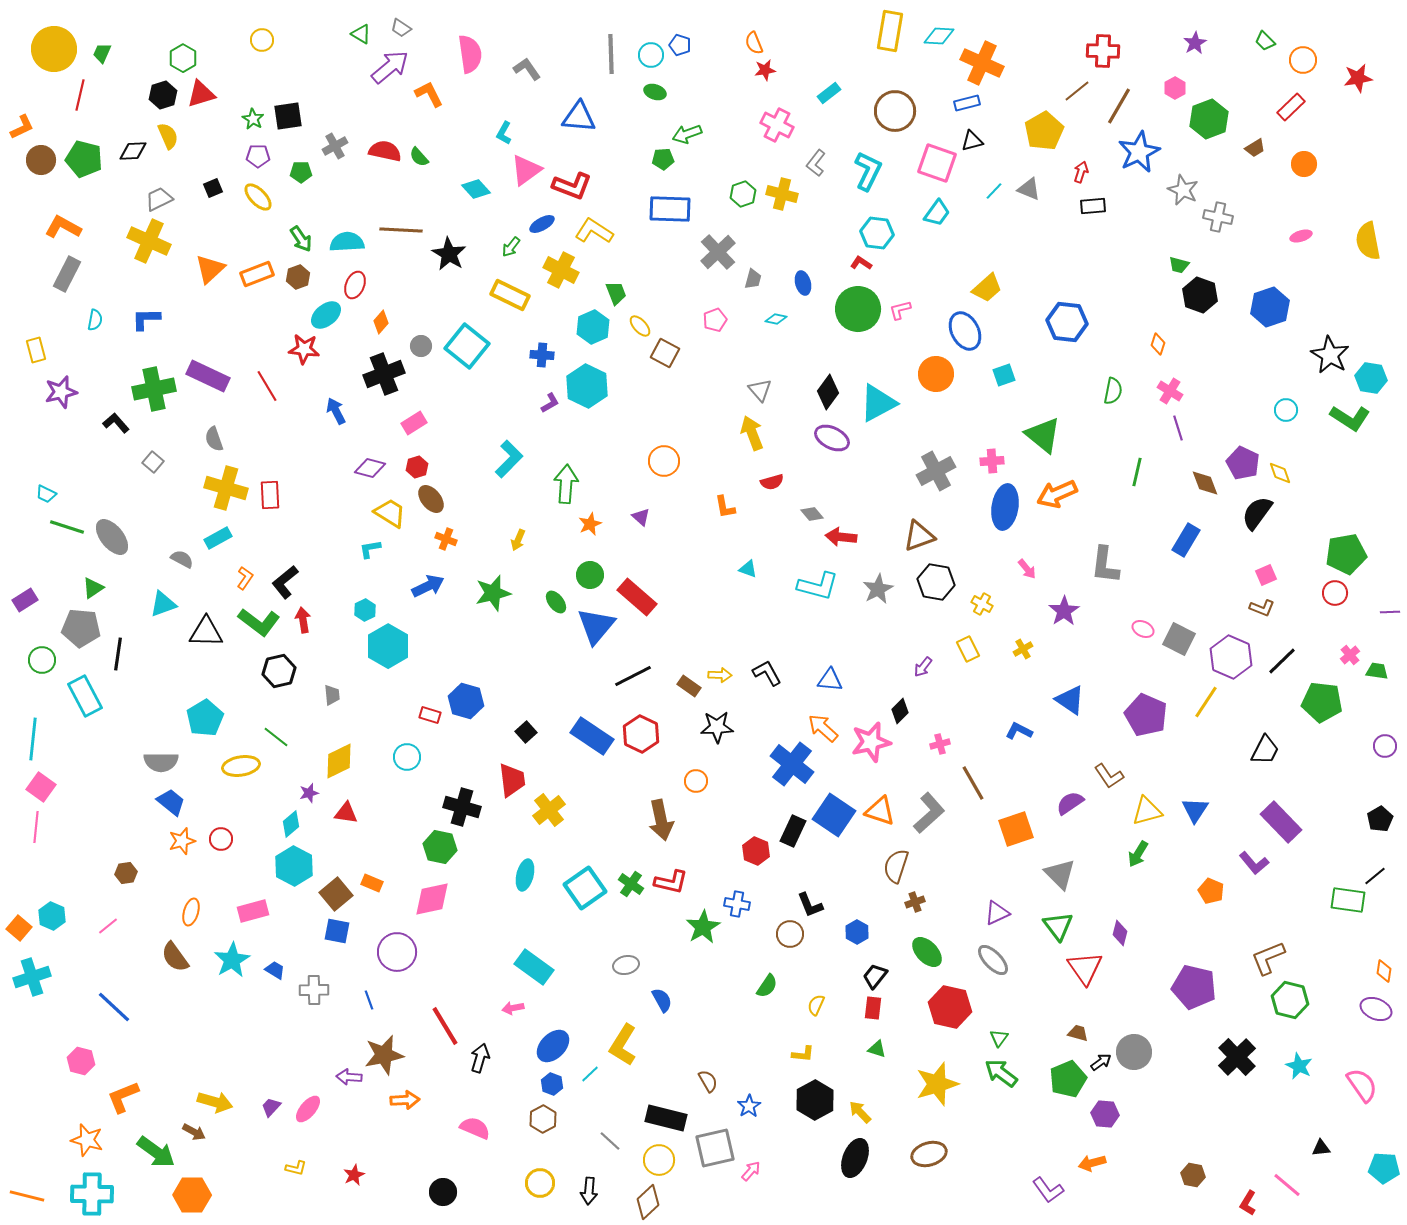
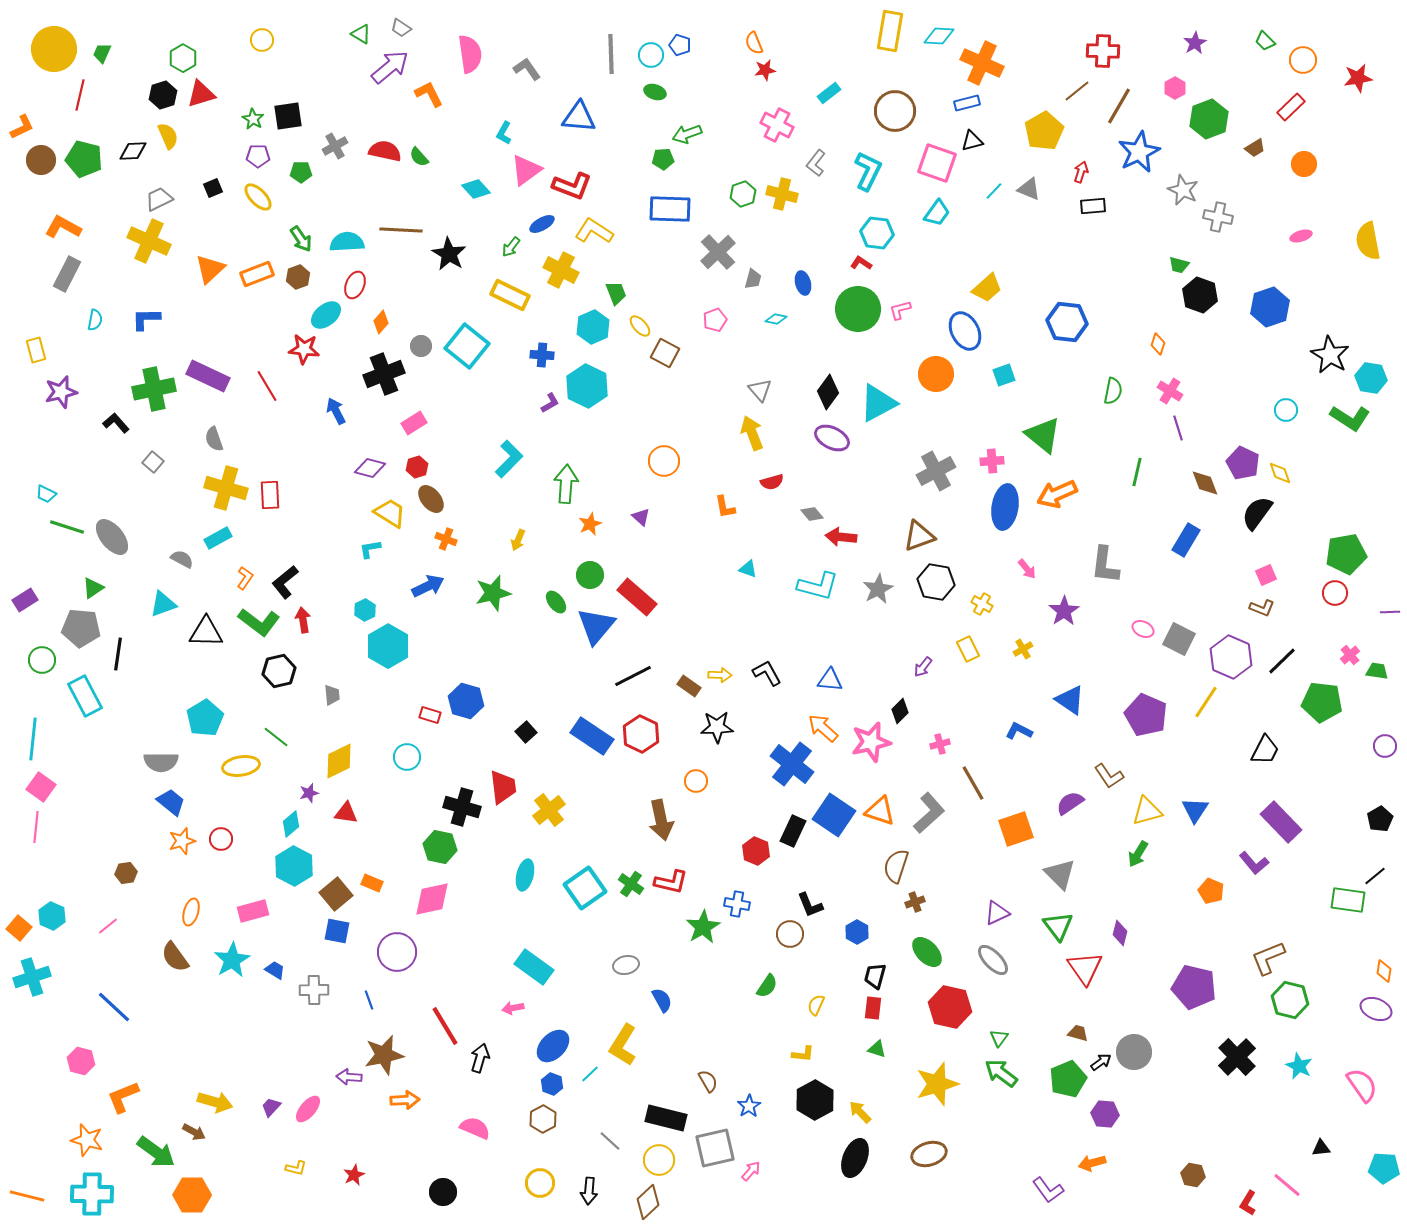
red trapezoid at (512, 780): moved 9 px left, 7 px down
black trapezoid at (875, 976): rotated 24 degrees counterclockwise
